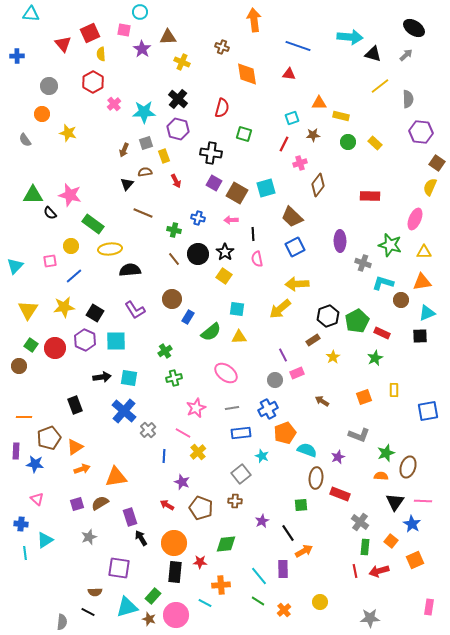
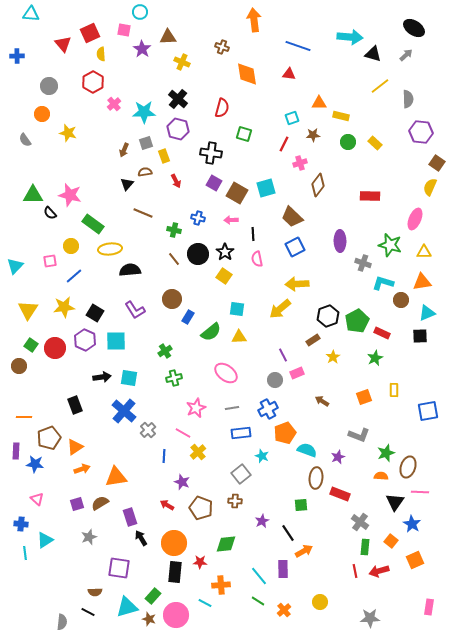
pink line at (423, 501): moved 3 px left, 9 px up
